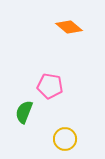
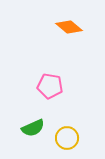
green semicircle: moved 9 px right, 16 px down; rotated 135 degrees counterclockwise
yellow circle: moved 2 px right, 1 px up
